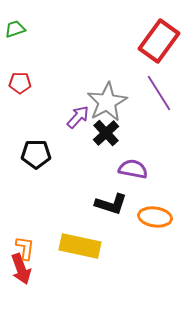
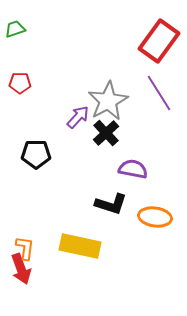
gray star: moved 1 px right, 1 px up
